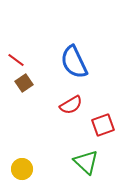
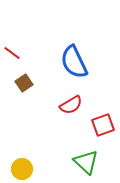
red line: moved 4 px left, 7 px up
